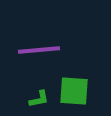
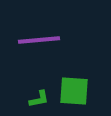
purple line: moved 10 px up
